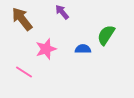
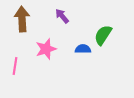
purple arrow: moved 4 px down
brown arrow: rotated 35 degrees clockwise
green semicircle: moved 3 px left
pink line: moved 9 px left, 6 px up; rotated 66 degrees clockwise
